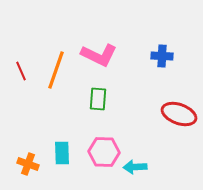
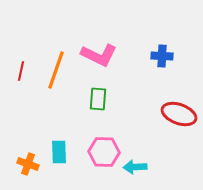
red line: rotated 36 degrees clockwise
cyan rectangle: moved 3 px left, 1 px up
